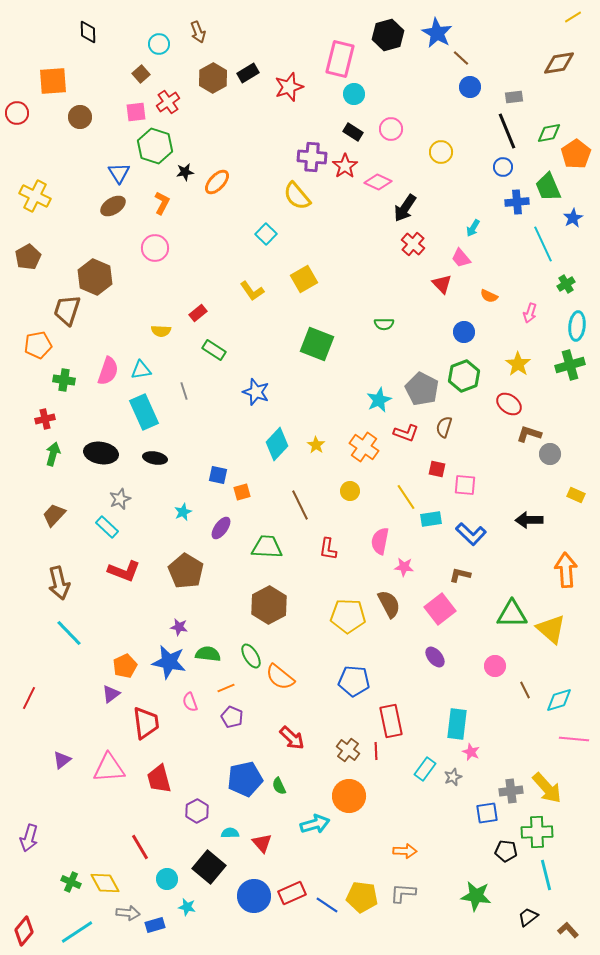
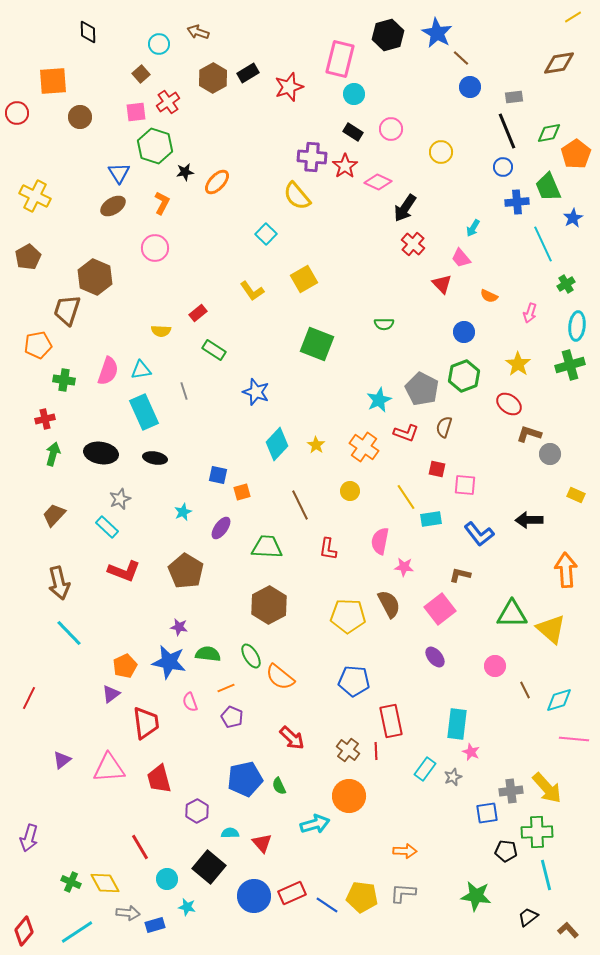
brown arrow at (198, 32): rotated 130 degrees clockwise
blue L-shape at (471, 534): moved 8 px right; rotated 8 degrees clockwise
